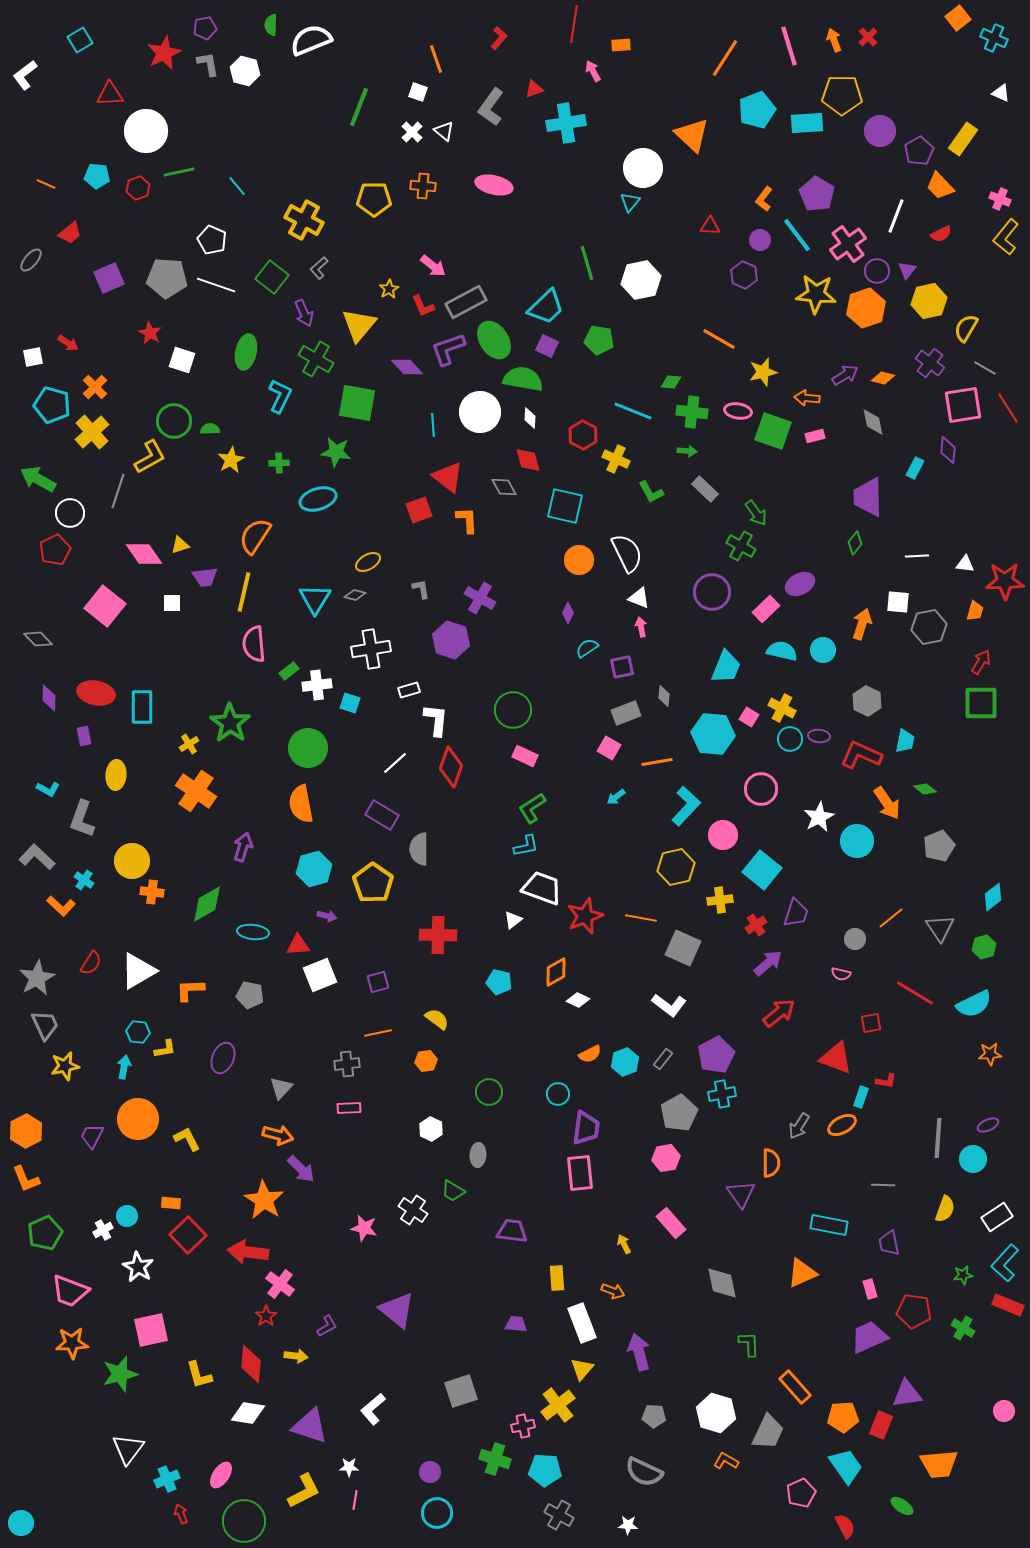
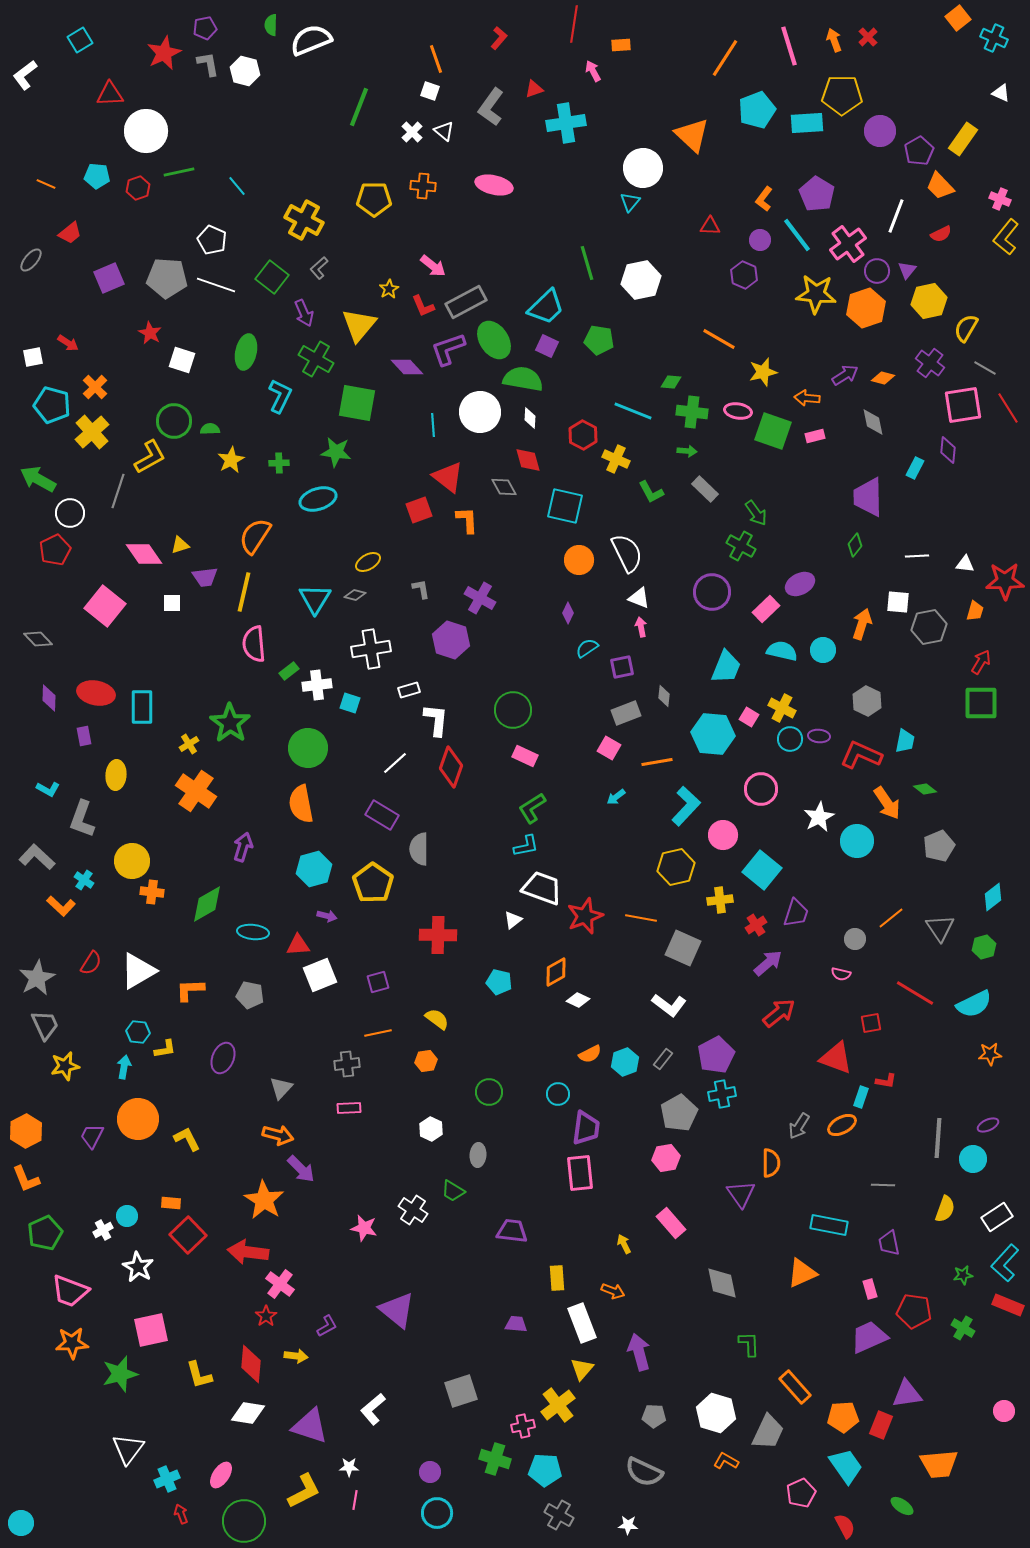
white square at (418, 92): moved 12 px right, 1 px up
green diamond at (855, 543): moved 2 px down
